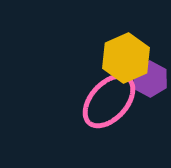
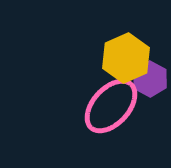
pink ellipse: moved 2 px right, 5 px down
